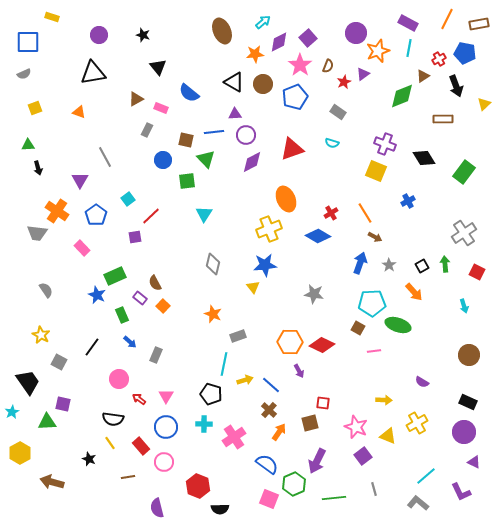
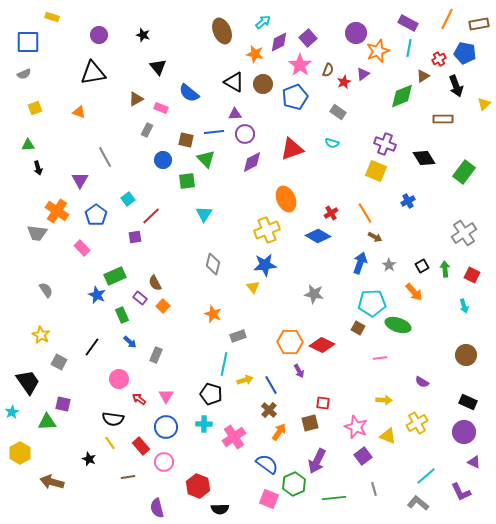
orange star at (255, 54): rotated 18 degrees clockwise
brown semicircle at (328, 66): moved 4 px down
purple circle at (246, 135): moved 1 px left, 1 px up
yellow cross at (269, 229): moved 2 px left, 1 px down
green arrow at (445, 264): moved 5 px down
red square at (477, 272): moved 5 px left, 3 px down
pink line at (374, 351): moved 6 px right, 7 px down
brown circle at (469, 355): moved 3 px left
blue line at (271, 385): rotated 18 degrees clockwise
